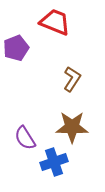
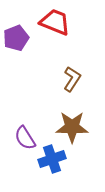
purple pentagon: moved 10 px up
blue cross: moved 2 px left, 3 px up
